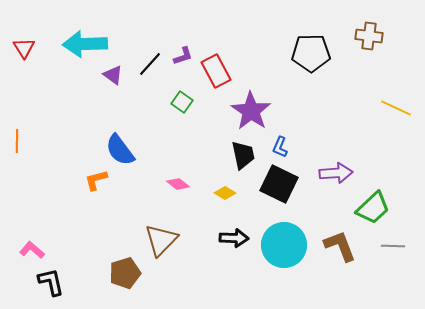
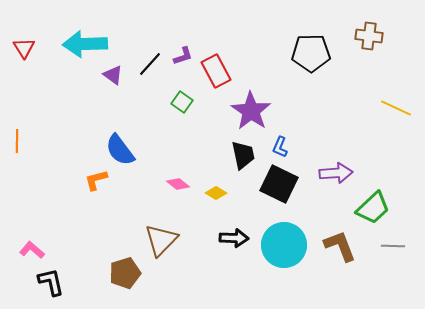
yellow diamond: moved 9 px left
